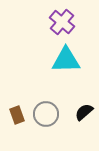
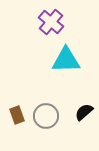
purple cross: moved 11 px left
gray circle: moved 2 px down
